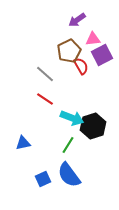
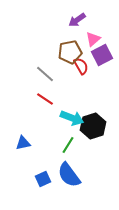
pink triangle: rotated 35 degrees counterclockwise
brown pentagon: moved 1 px right, 1 px down; rotated 15 degrees clockwise
